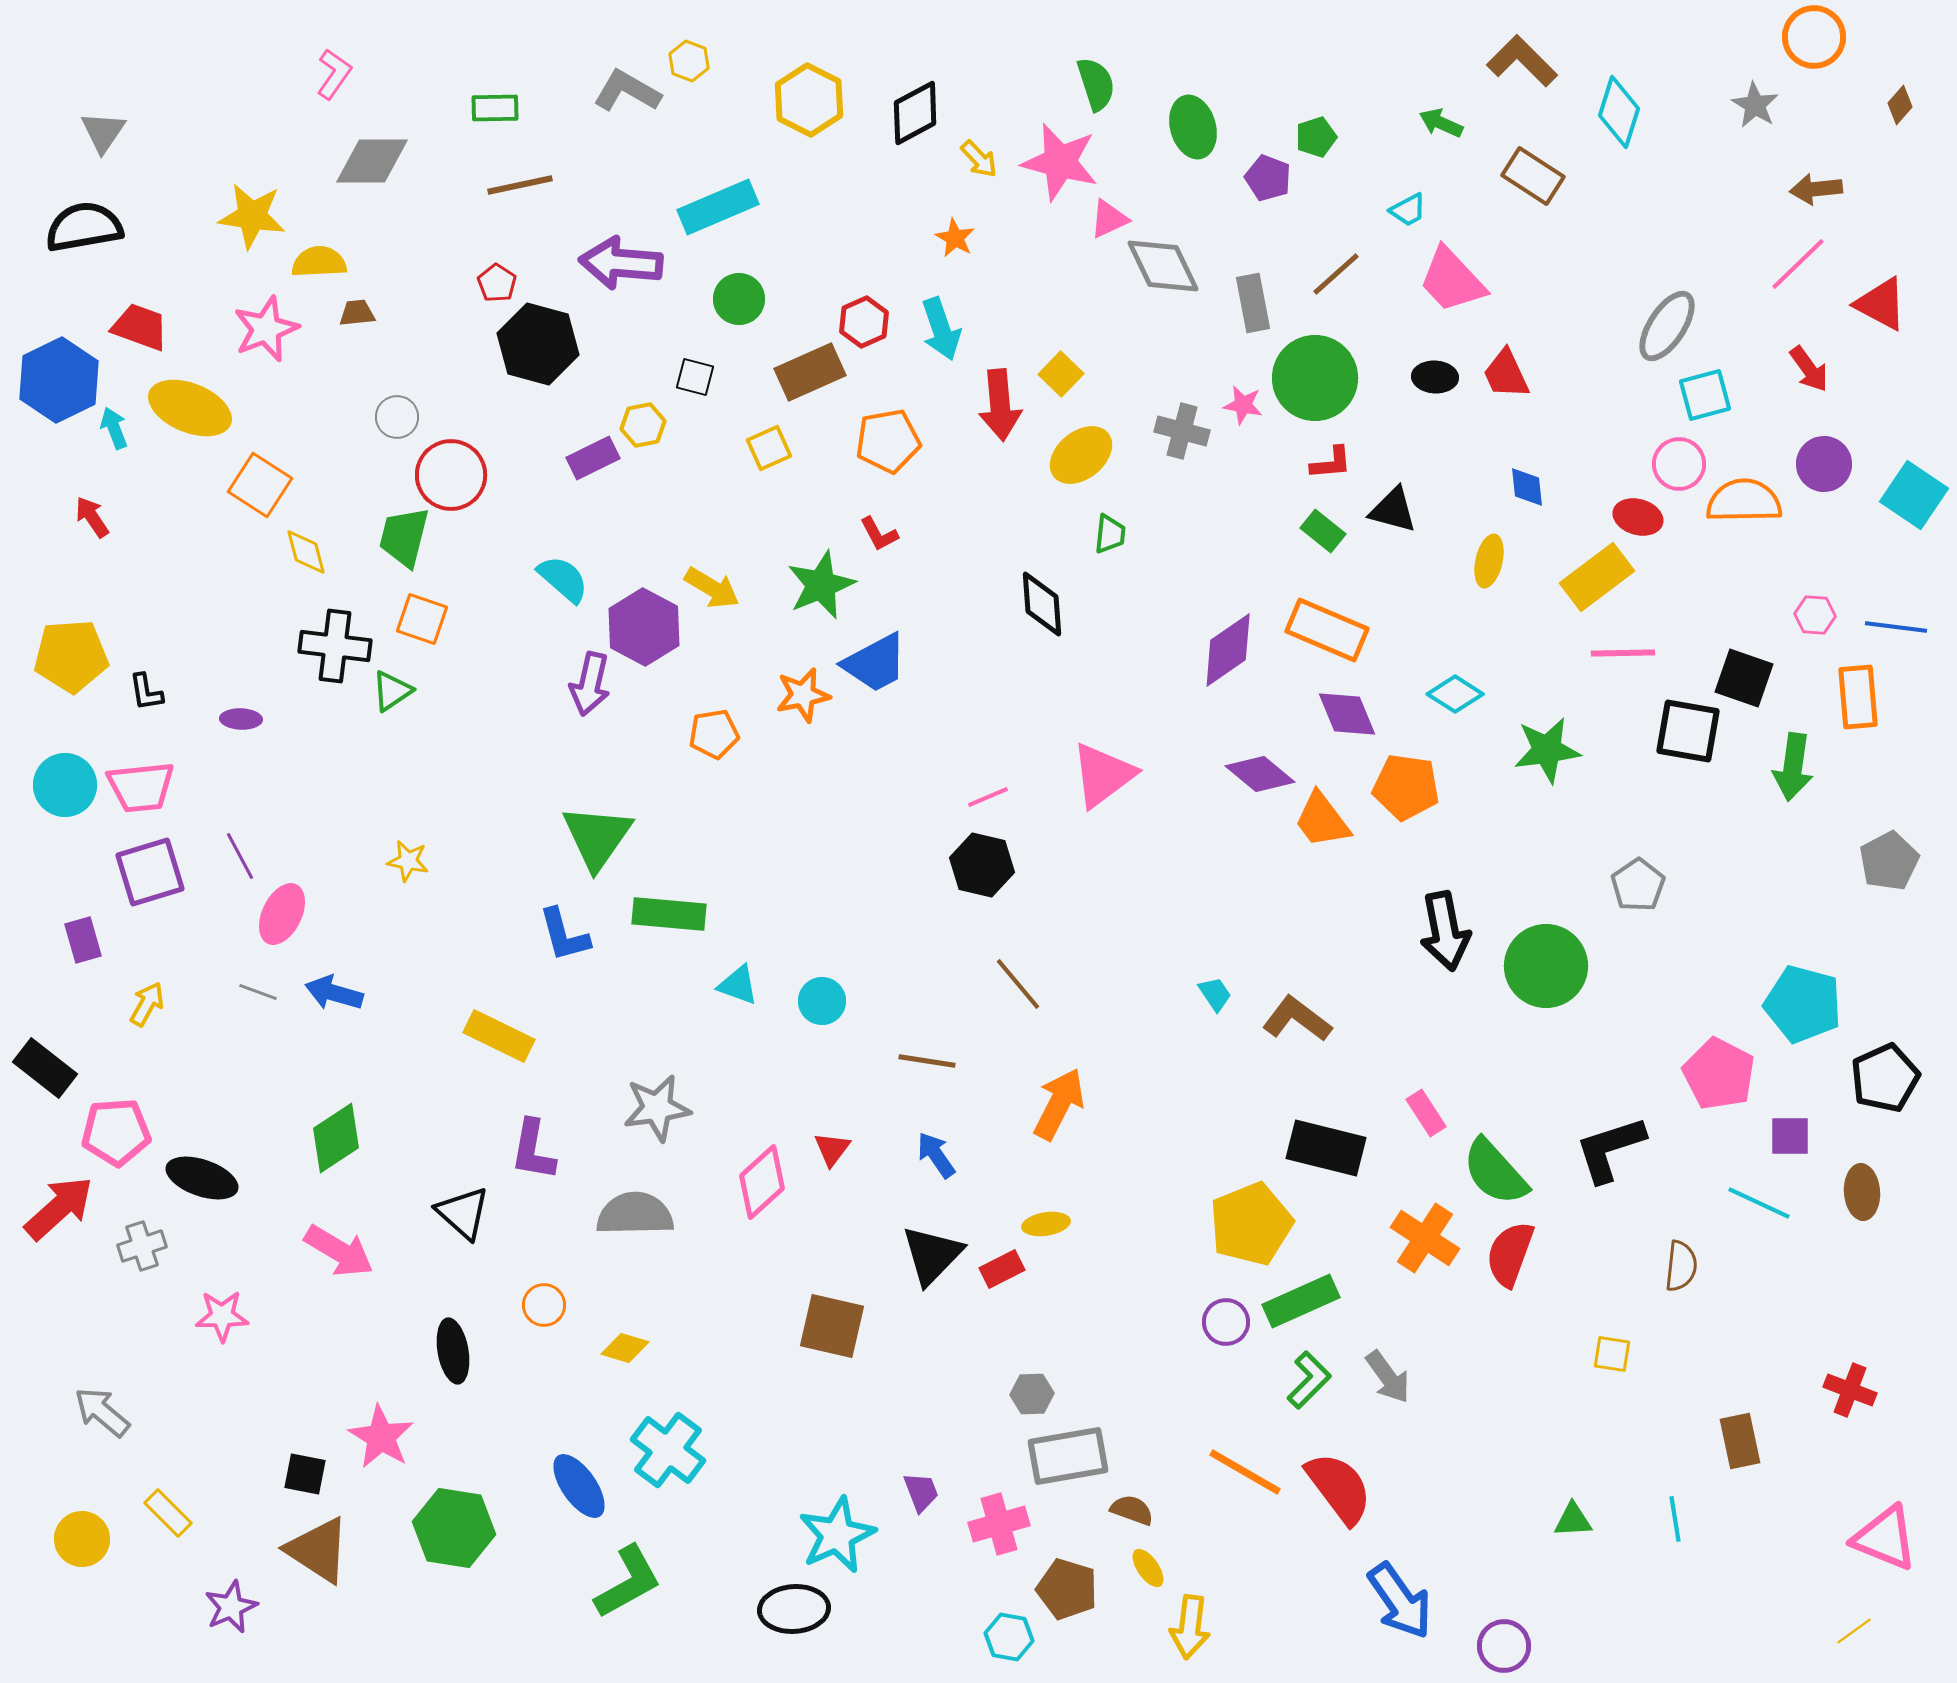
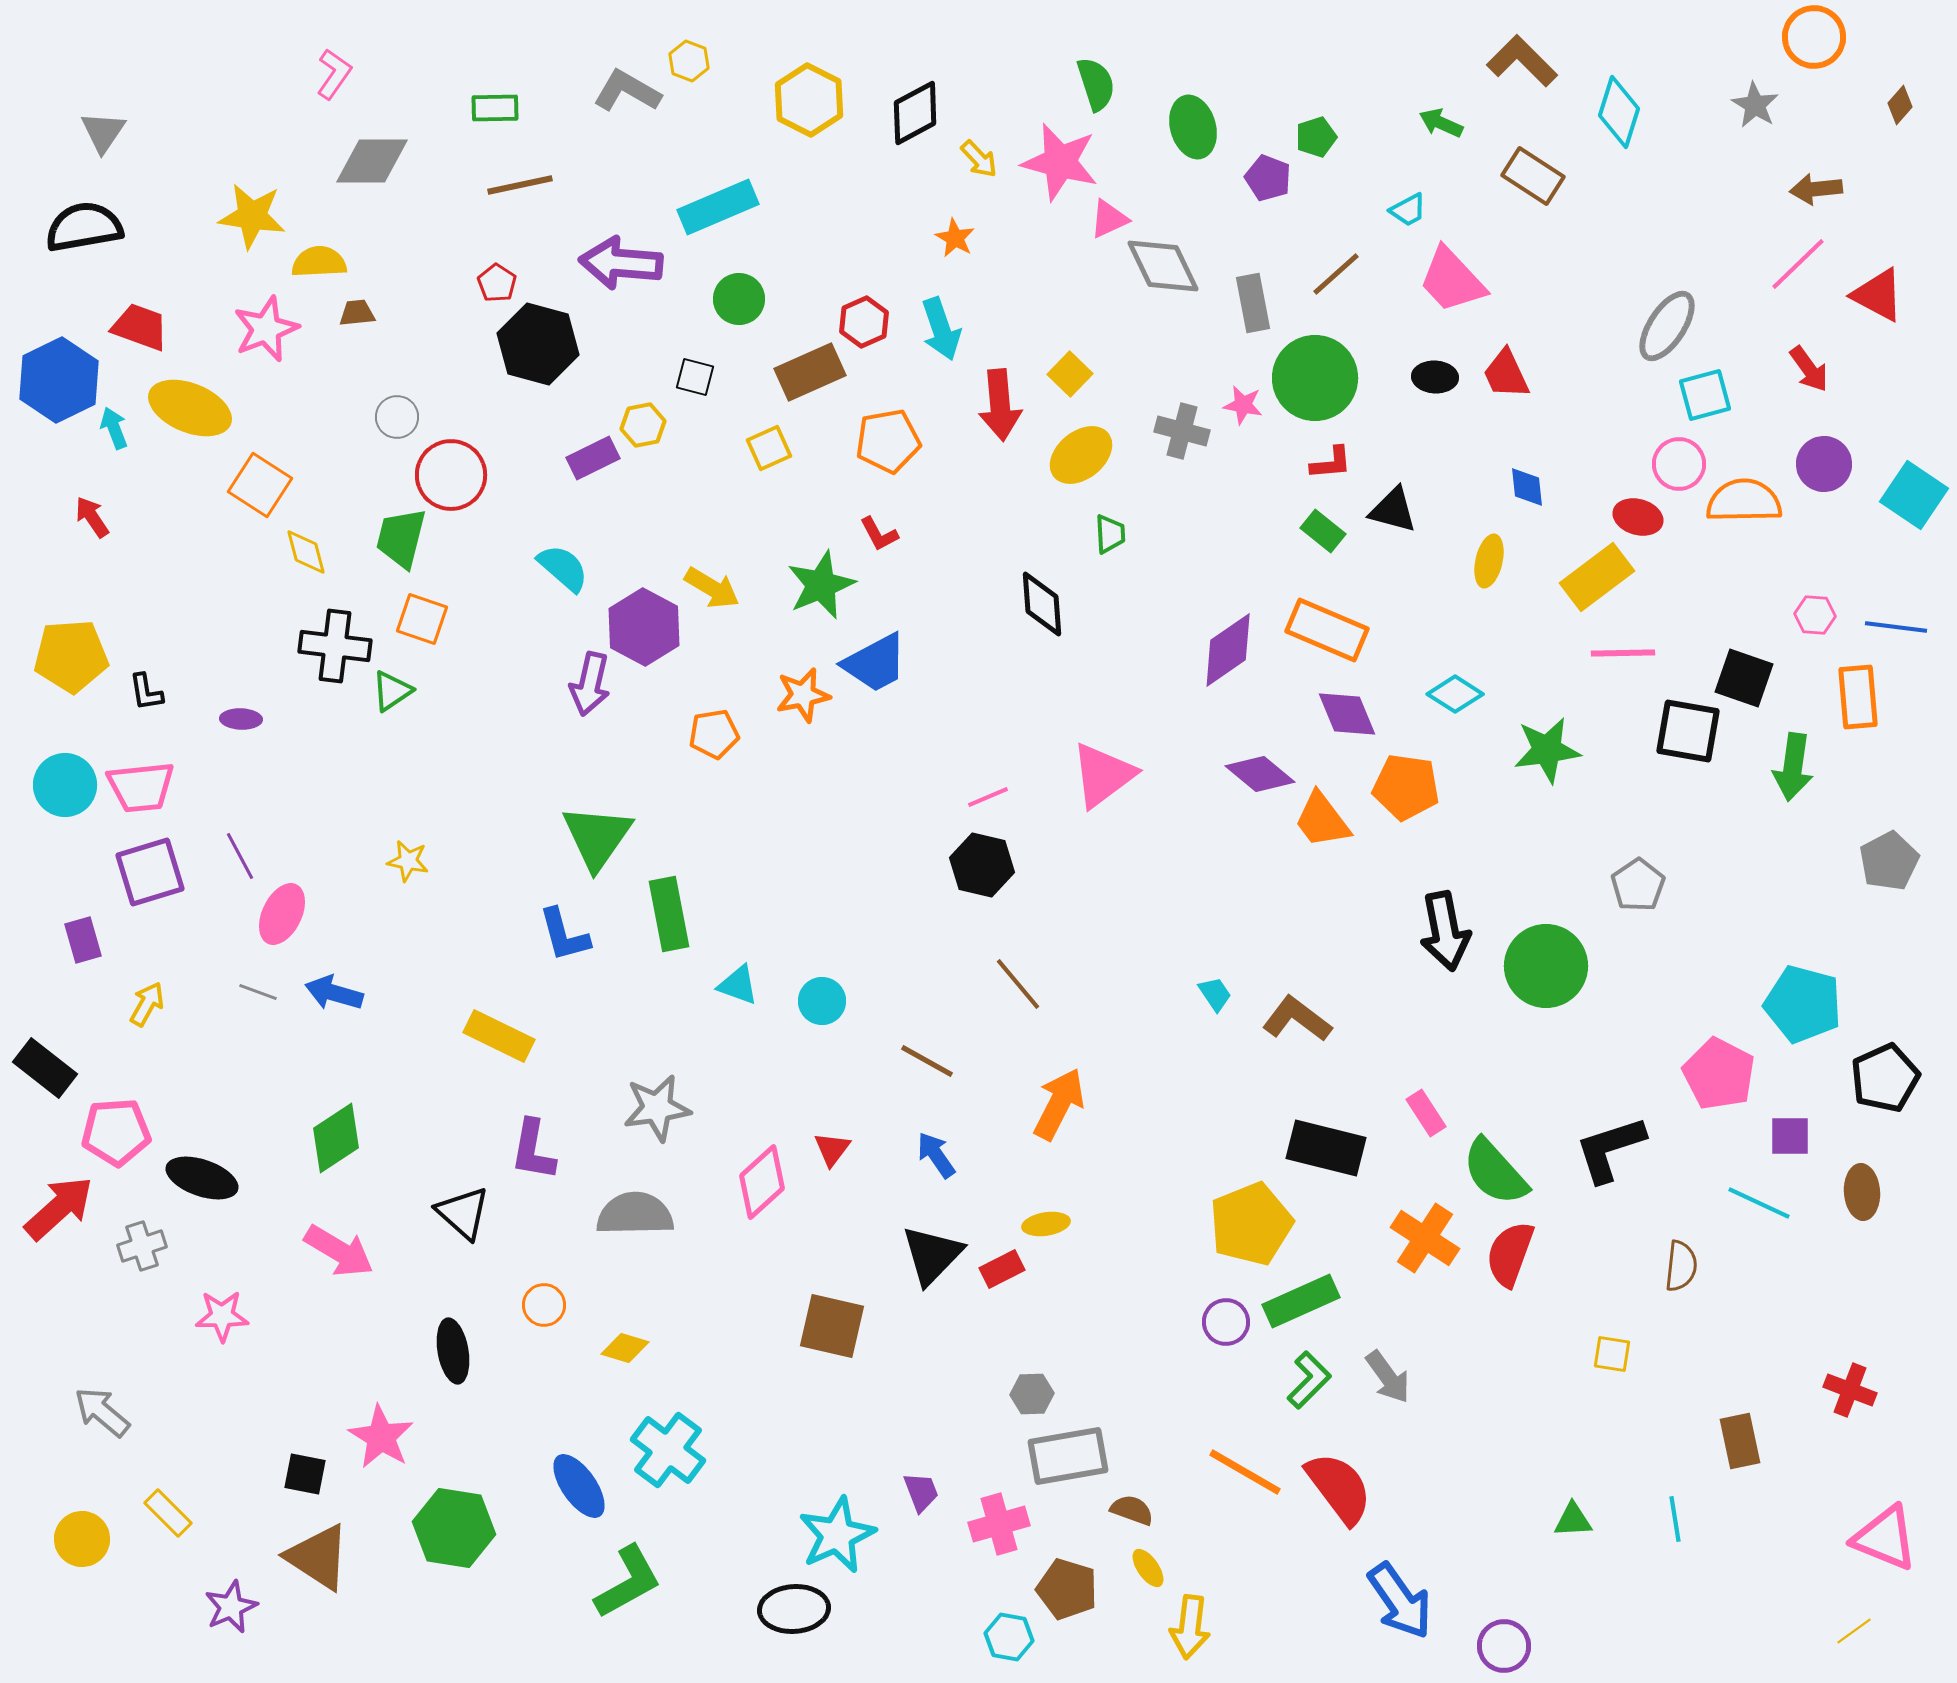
red triangle at (1881, 304): moved 3 px left, 9 px up
yellow square at (1061, 374): moved 9 px right
green trapezoid at (1110, 534): rotated 9 degrees counterclockwise
green trapezoid at (404, 537): moved 3 px left, 1 px down
cyan semicircle at (563, 579): moved 11 px up
green rectangle at (669, 914): rotated 74 degrees clockwise
brown line at (927, 1061): rotated 20 degrees clockwise
brown triangle at (318, 1550): moved 7 px down
